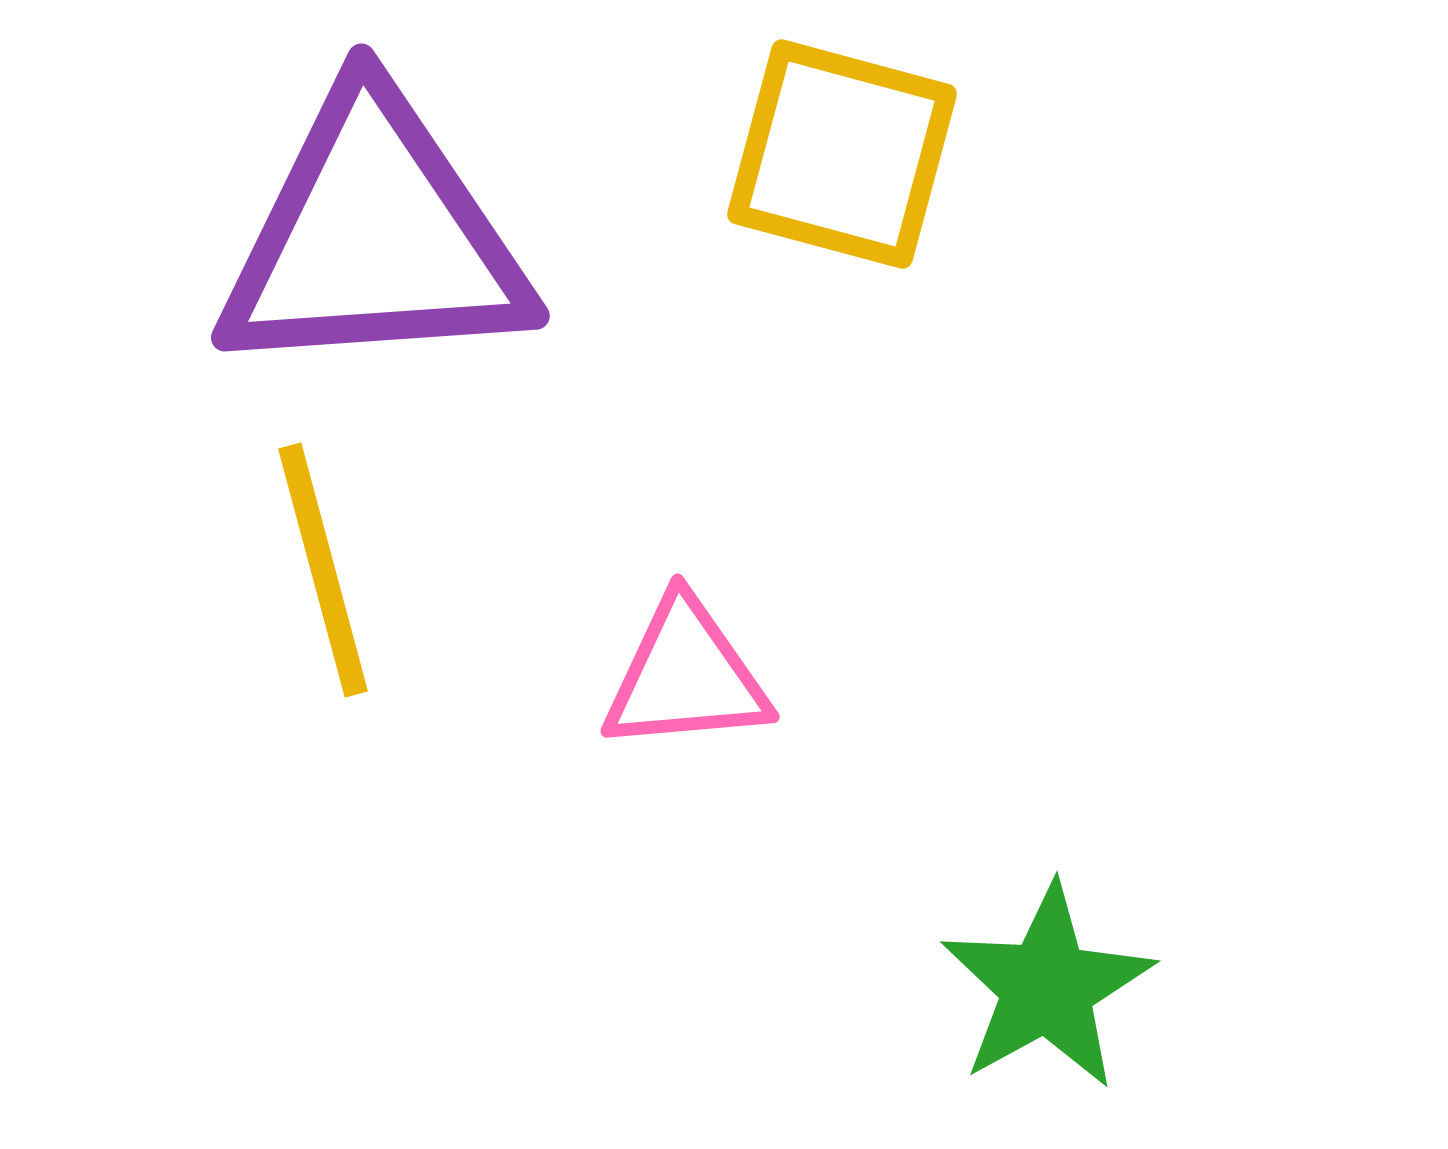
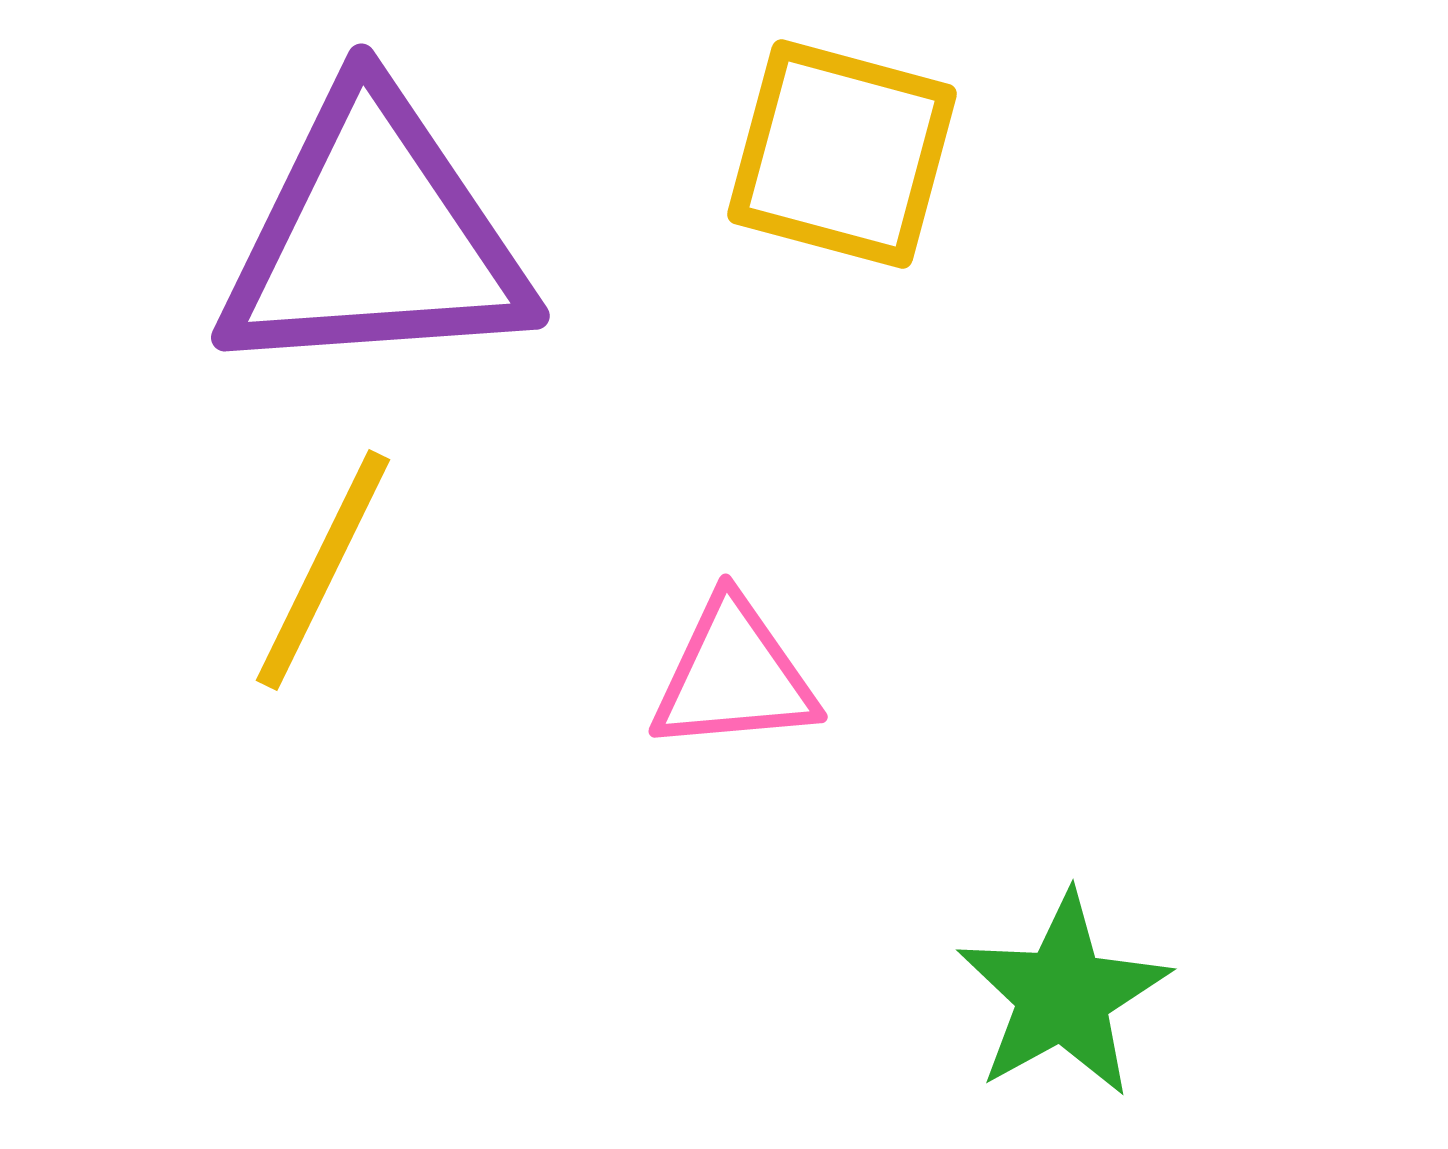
yellow line: rotated 41 degrees clockwise
pink triangle: moved 48 px right
green star: moved 16 px right, 8 px down
